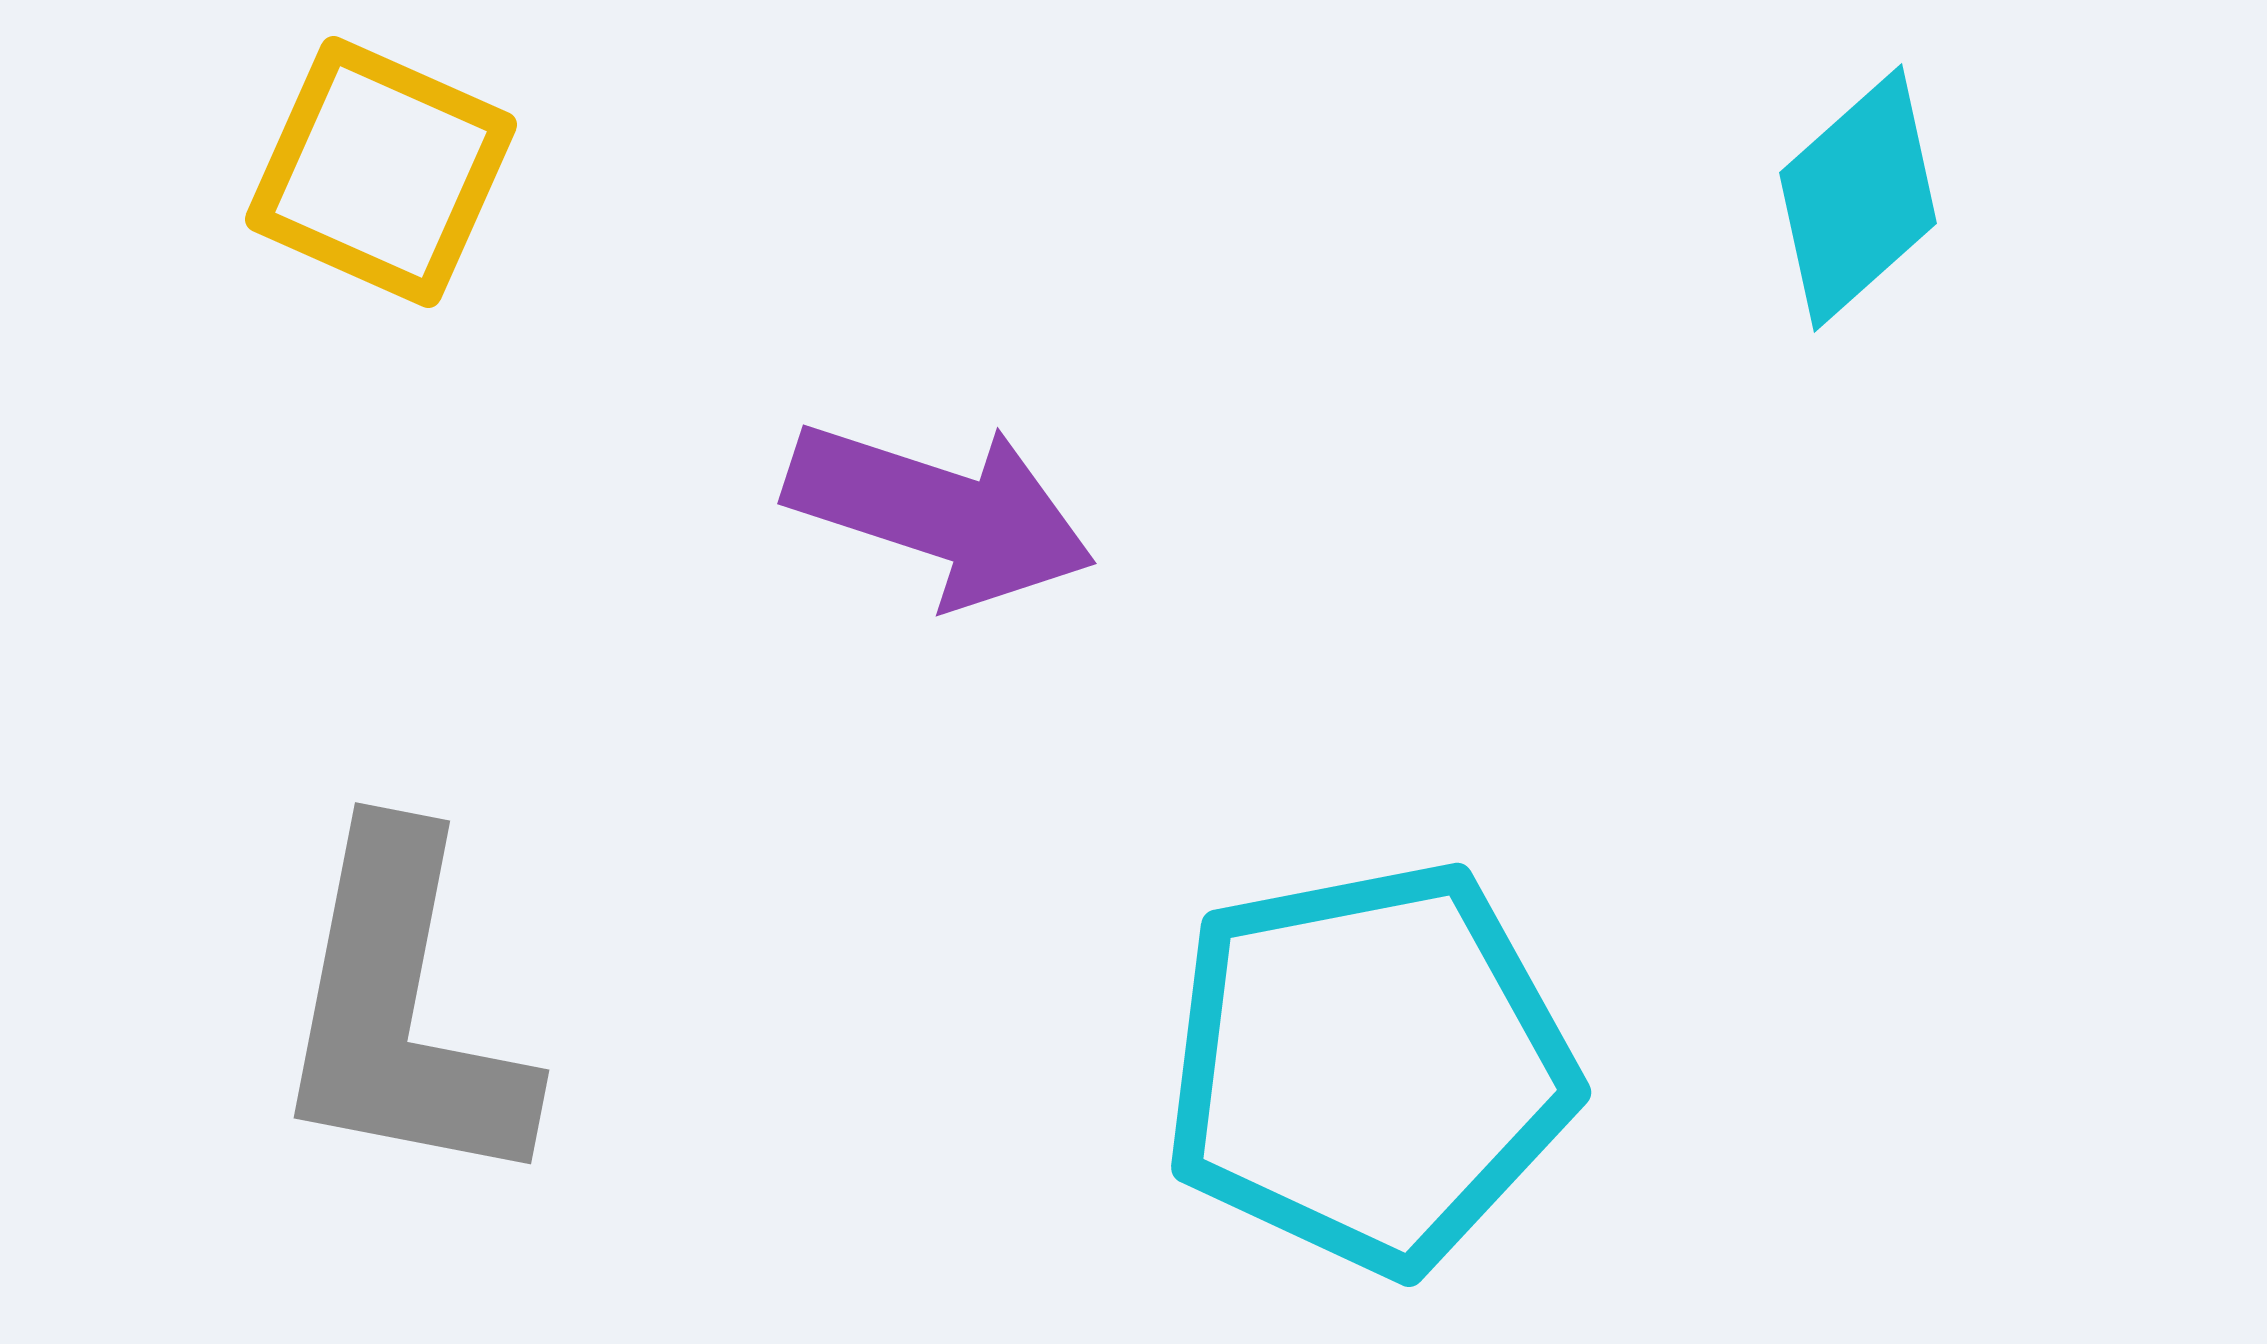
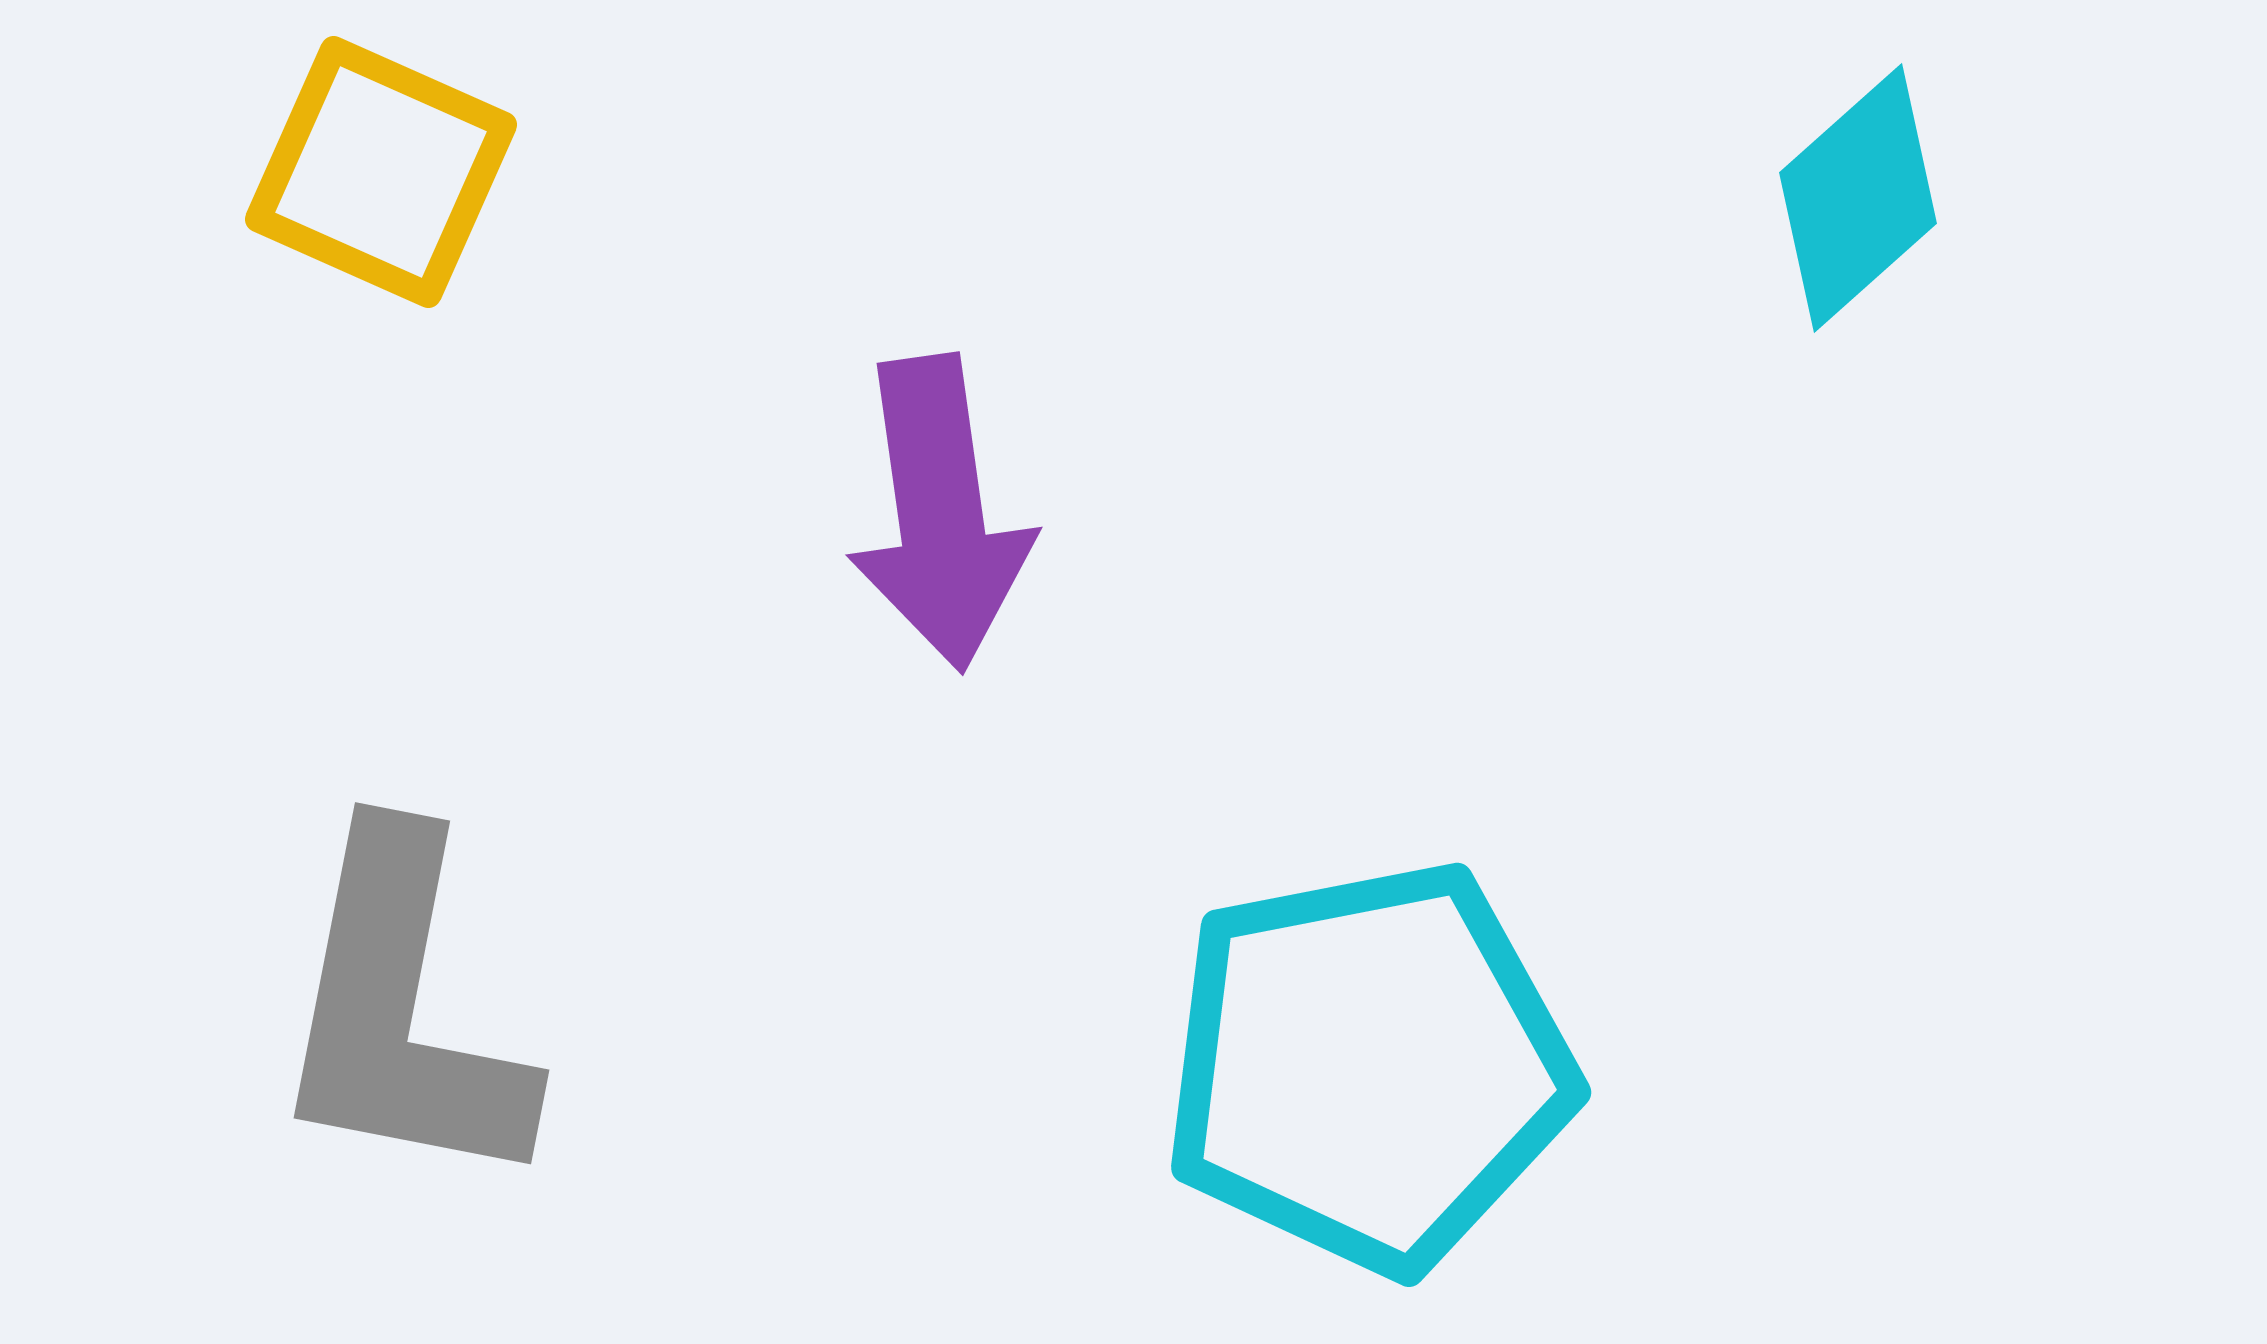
purple arrow: rotated 64 degrees clockwise
